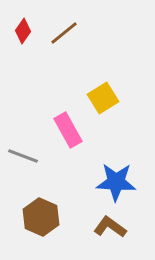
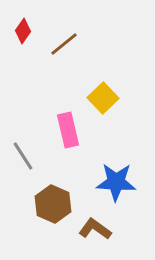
brown line: moved 11 px down
yellow square: rotated 12 degrees counterclockwise
pink rectangle: rotated 16 degrees clockwise
gray line: rotated 36 degrees clockwise
brown hexagon: moved 12 px right, 13 px up
brown L-shape: moved 15 px left, 2 px down
